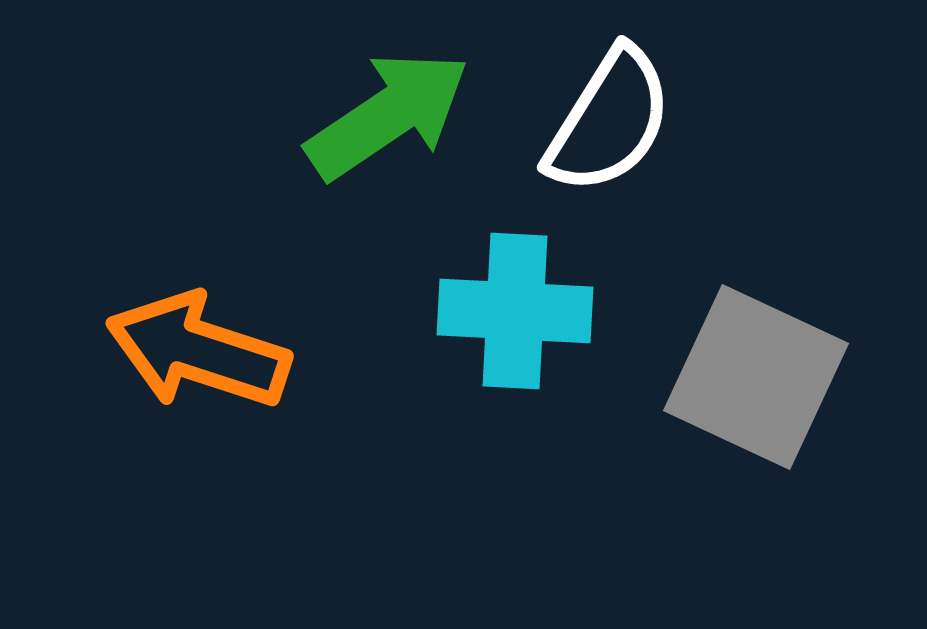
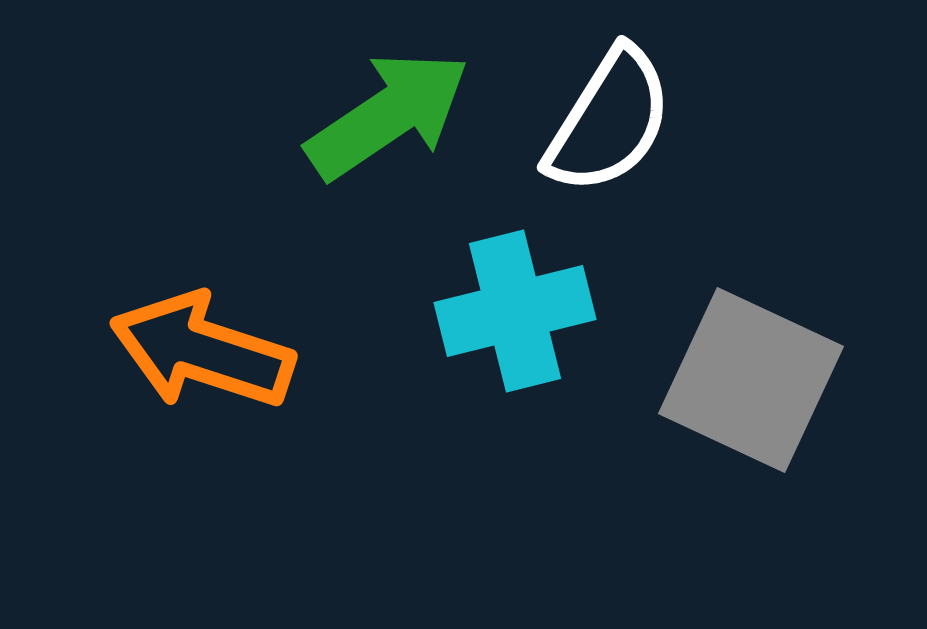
cyan cross: rotated 17 degrees counterclockwise
orange arrow: moved 4 px right
gray square: moved 5 px left, 3 px down
